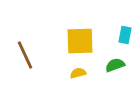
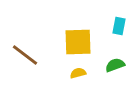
cyan rectangle: moved 6 px left, 9 px up
yellow square: moved 2 px left, 1 px down
brown line: rotated 28 degrees counterclockwise
